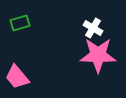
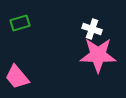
white cross: moved 1 px left, 1 px down; rotated 12 degrees counterclockwise
